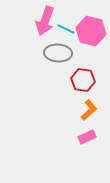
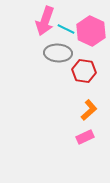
pink hexagon: rotated 12 degrees clockwise
red hexagon: moved 1 px right, 9 px up
pink rectangle: moved 2 px left
